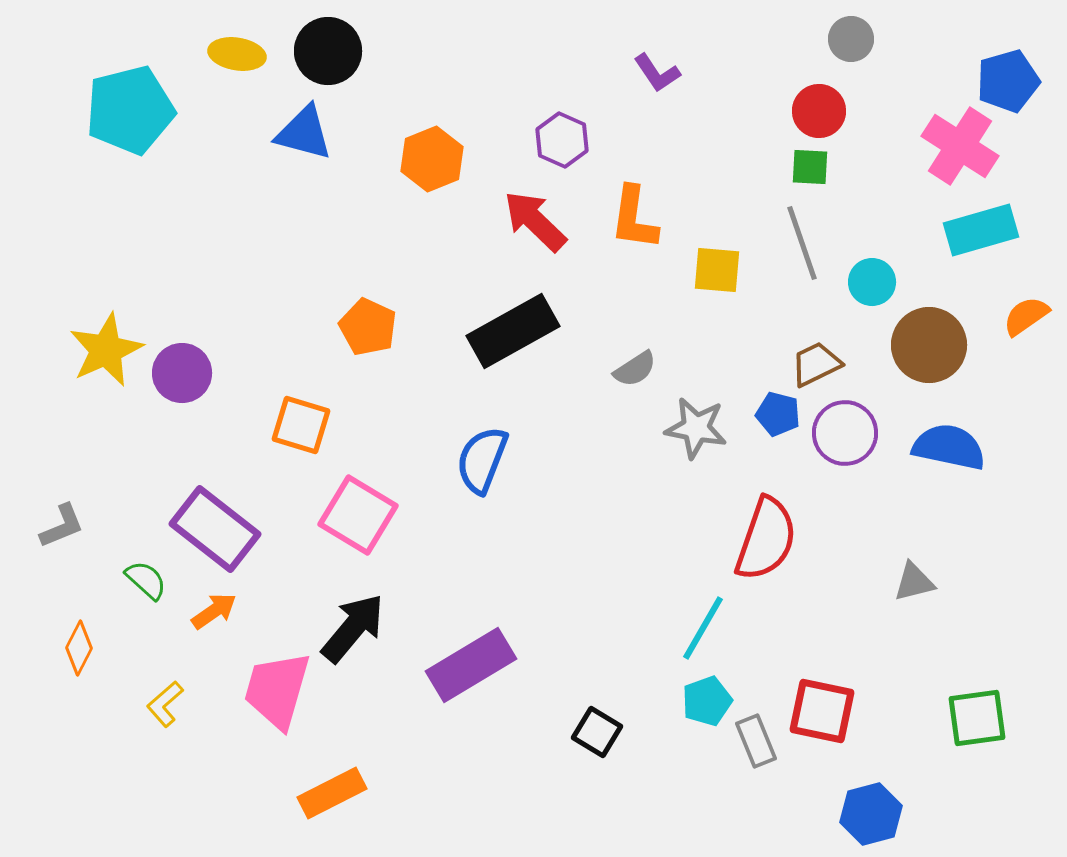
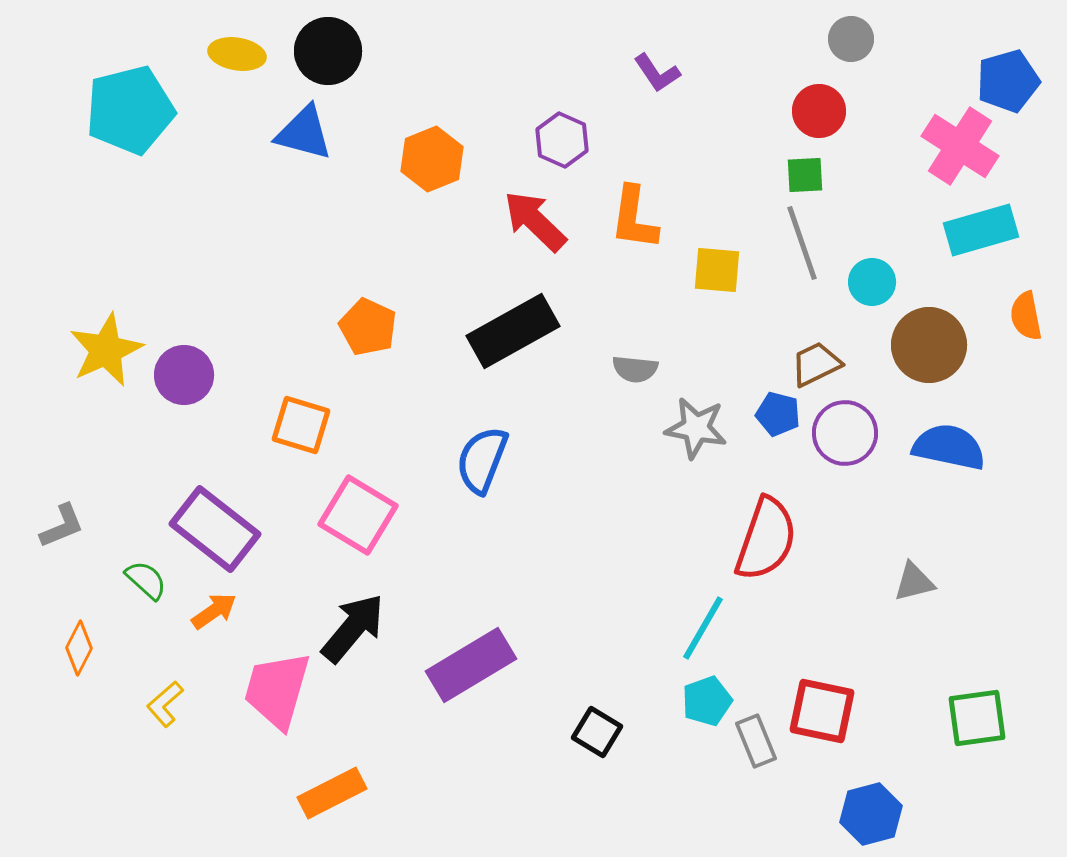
green square at (810, 167): moved 5 px left, 8 px down; rotated 6 degrees counterclockwise
orange semicircle at (1026, 316): rotated 66 degrees counterclockwise
gray semicircle at (635, 369): rotated 39 degrees clockwise
purple circle at (182, 373): moved 2 px right, 2 px down
